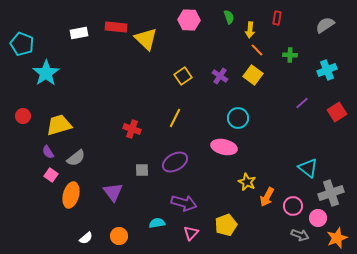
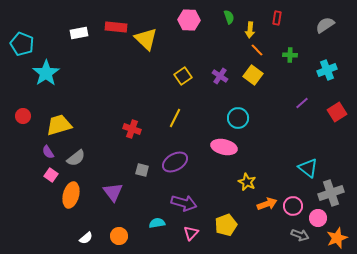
gray square at (142, 170): rotated 16 degrees clockwise
orange arrow at (267, 197): moved 7 px down; rotated 138 degrees counterclockwise
